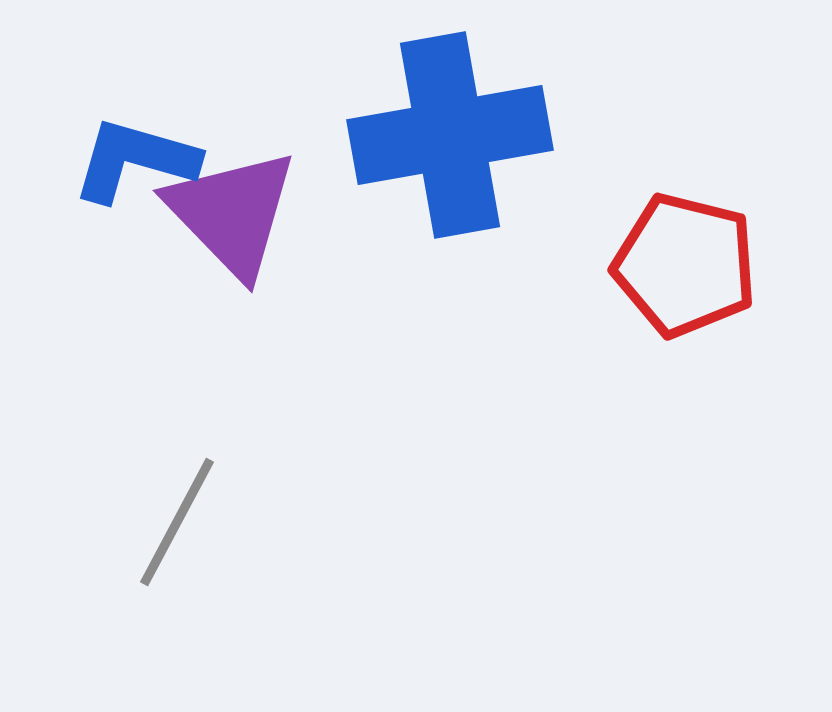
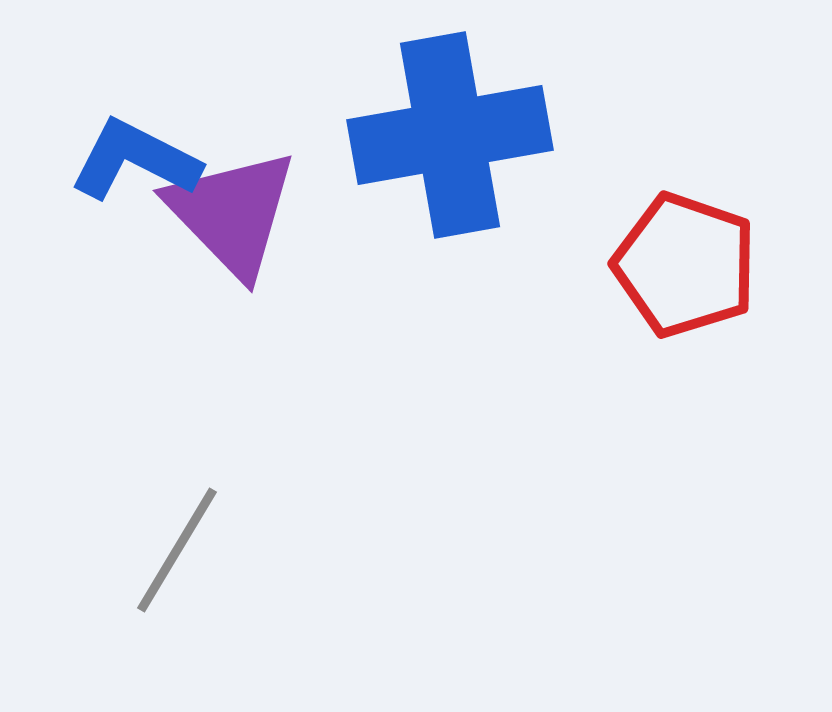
blue L-shape: rotated 11 degrees clockwise
red pentagon: rotated 5 degrees clockwise
gray line: moved 28 px down; rotated 3 degrees clockwise
